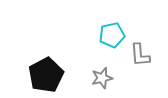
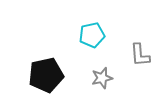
cyan pentagon: moved 20 px left
black pentagon: rotated 16 degrees clockwise
